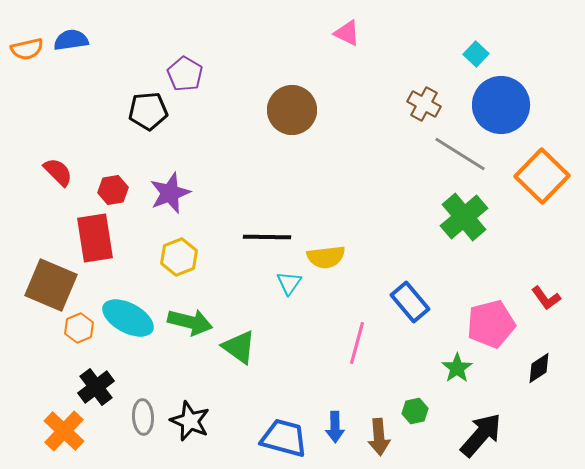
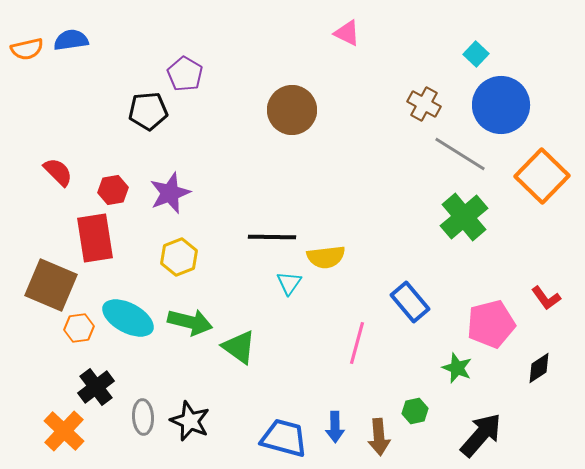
black line: moved 5 px right
orange hexagon: rotated 16 degrees clockwise
green star: rotated 16 degrees counterclockwise
